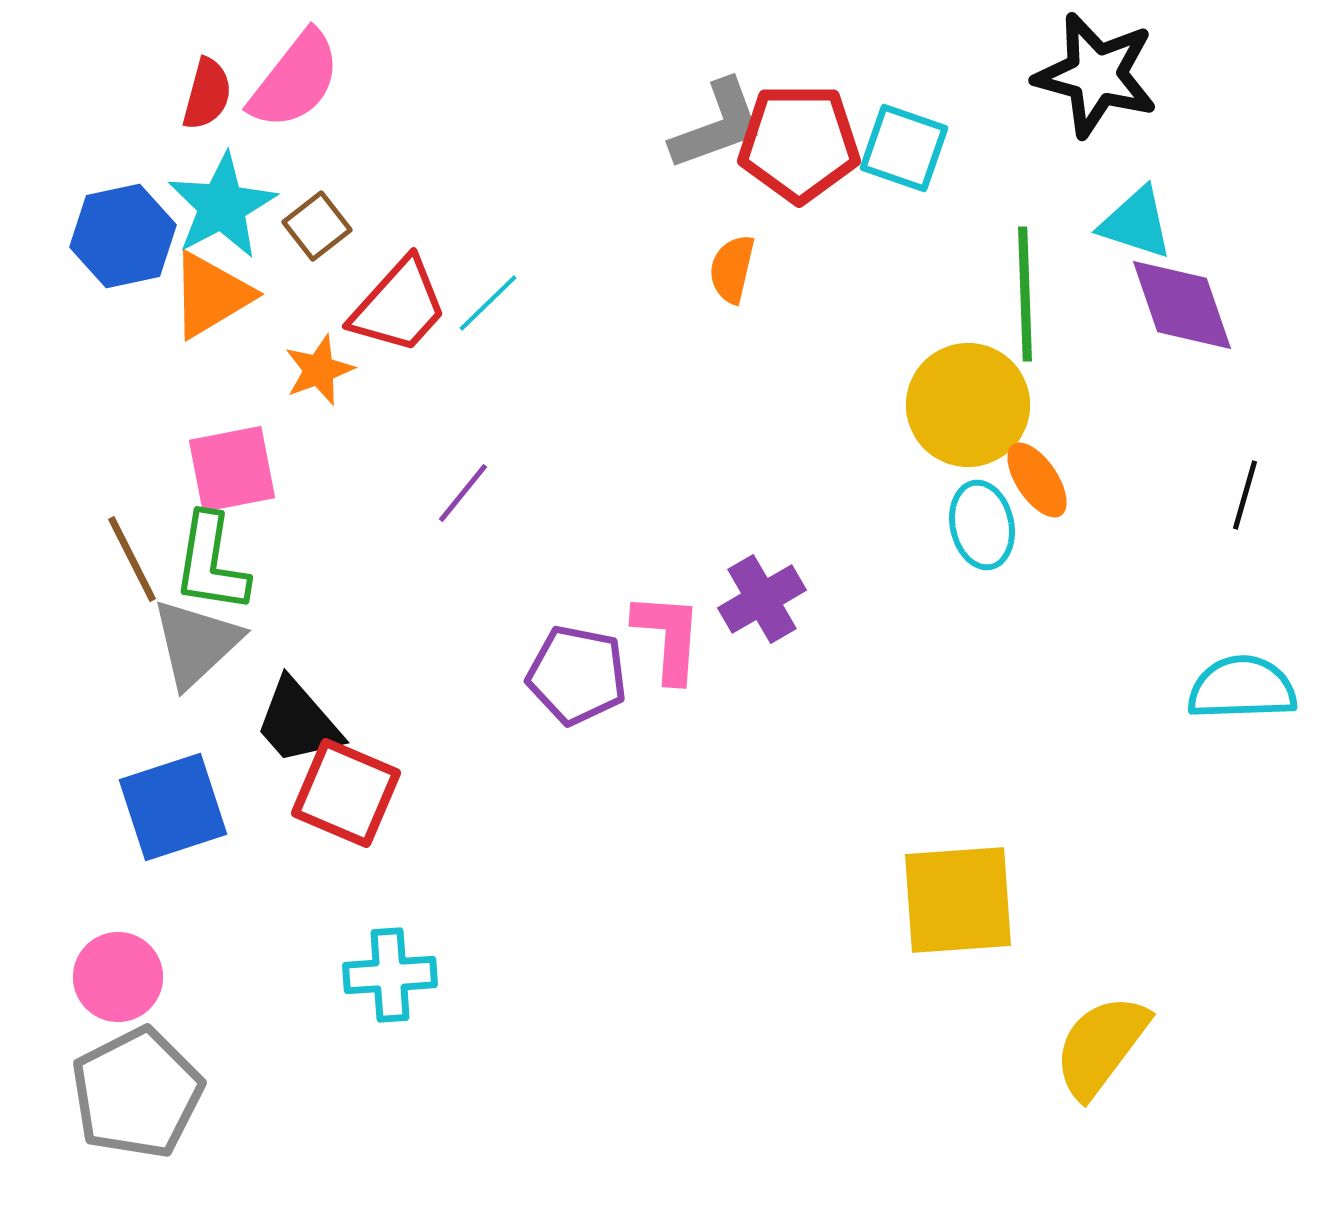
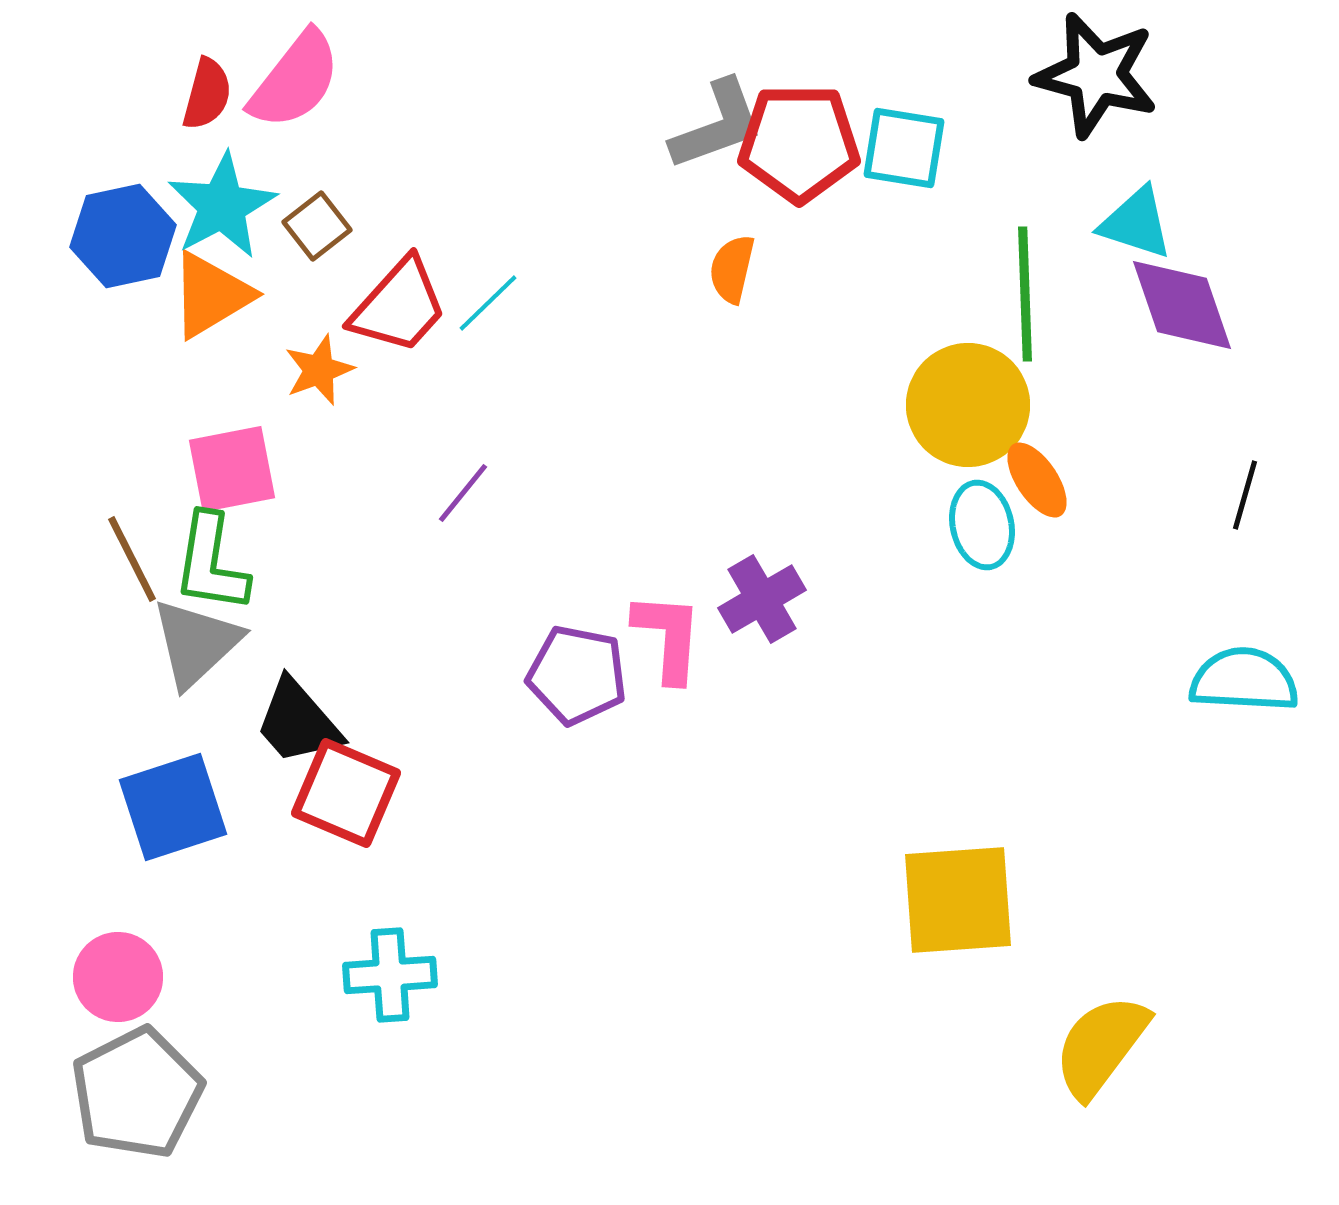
cyan square: rotated 10 degrees counterclockwise
cyan semicircle: moved 2 px right, 8 px up; rotated 5 degrees clockwise
